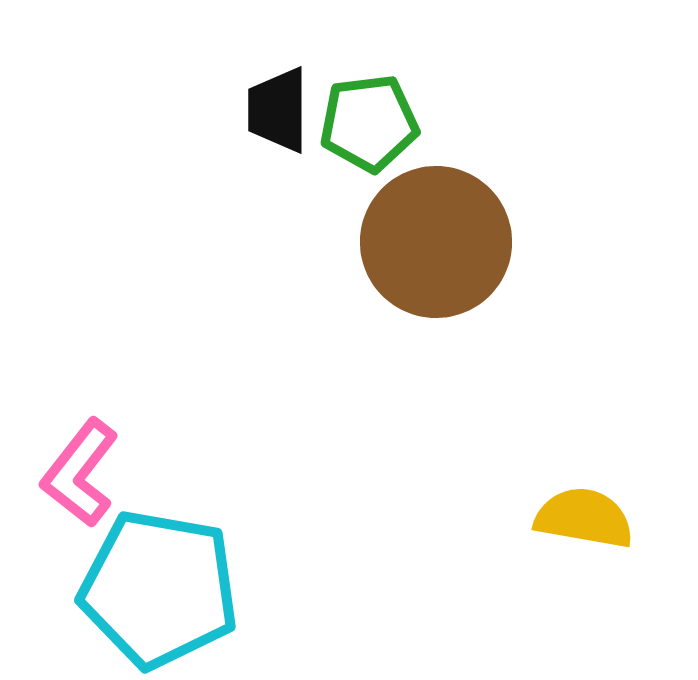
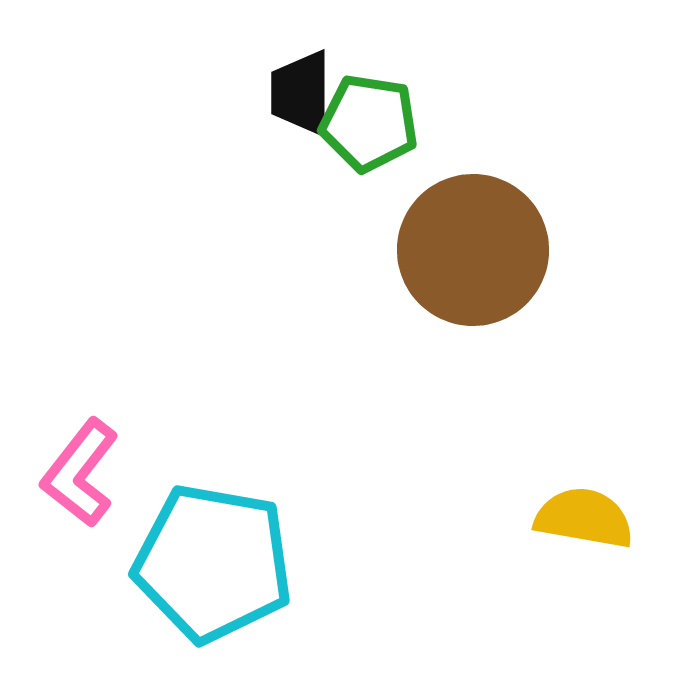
black trapezoid: moved 23 px right, 17 px up
green pentagon: rotated 16 degrees clockwise
brown circle: moved 37 px right, 8 px down
cyan pentagon: moved 54 px right, 26 px up
